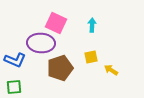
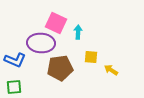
cyan arrow: moved 14 px left, 7 px down
yellow square: rotated 16 degrees clockwise
brown pentagon: rotated 10 degrees clockwise
